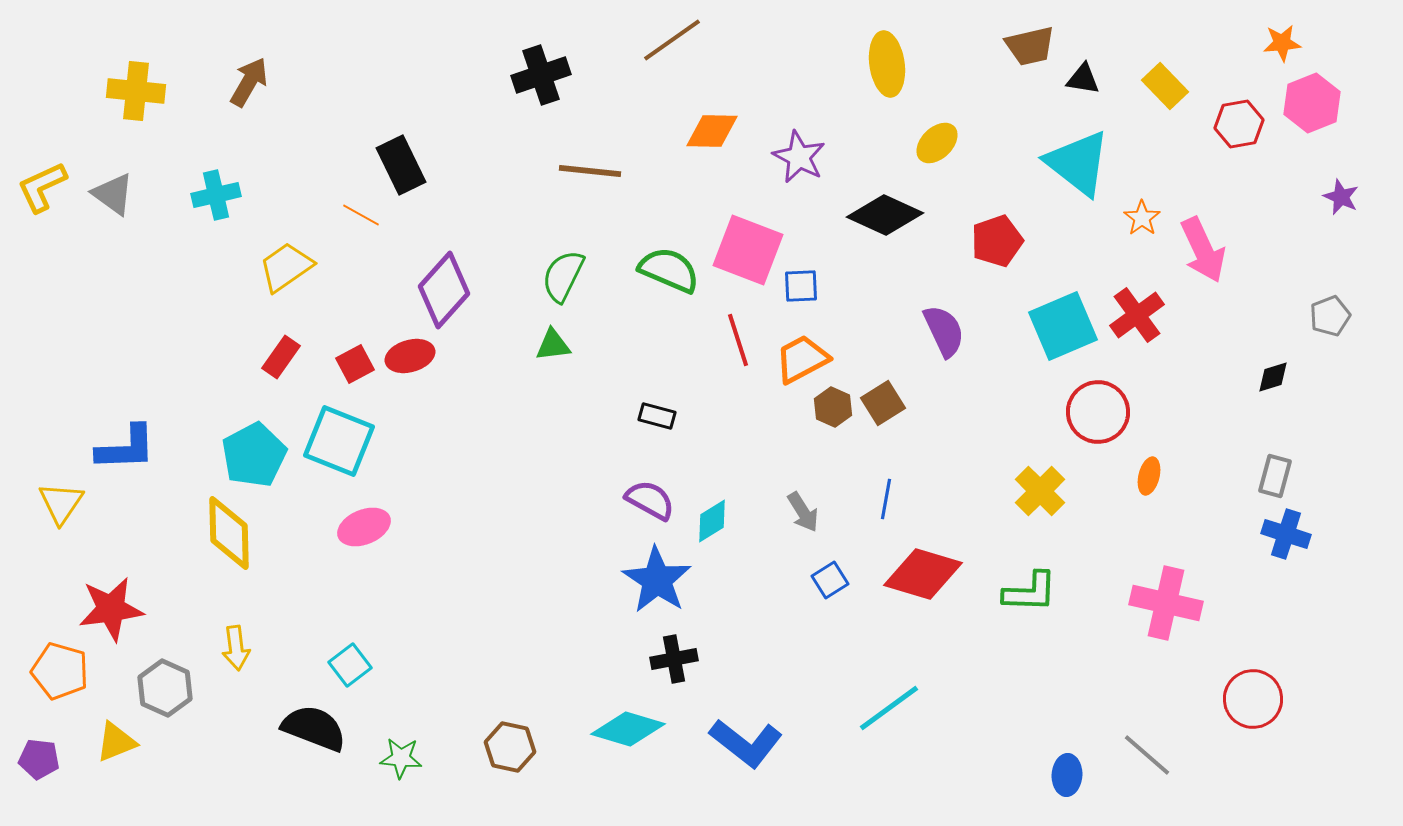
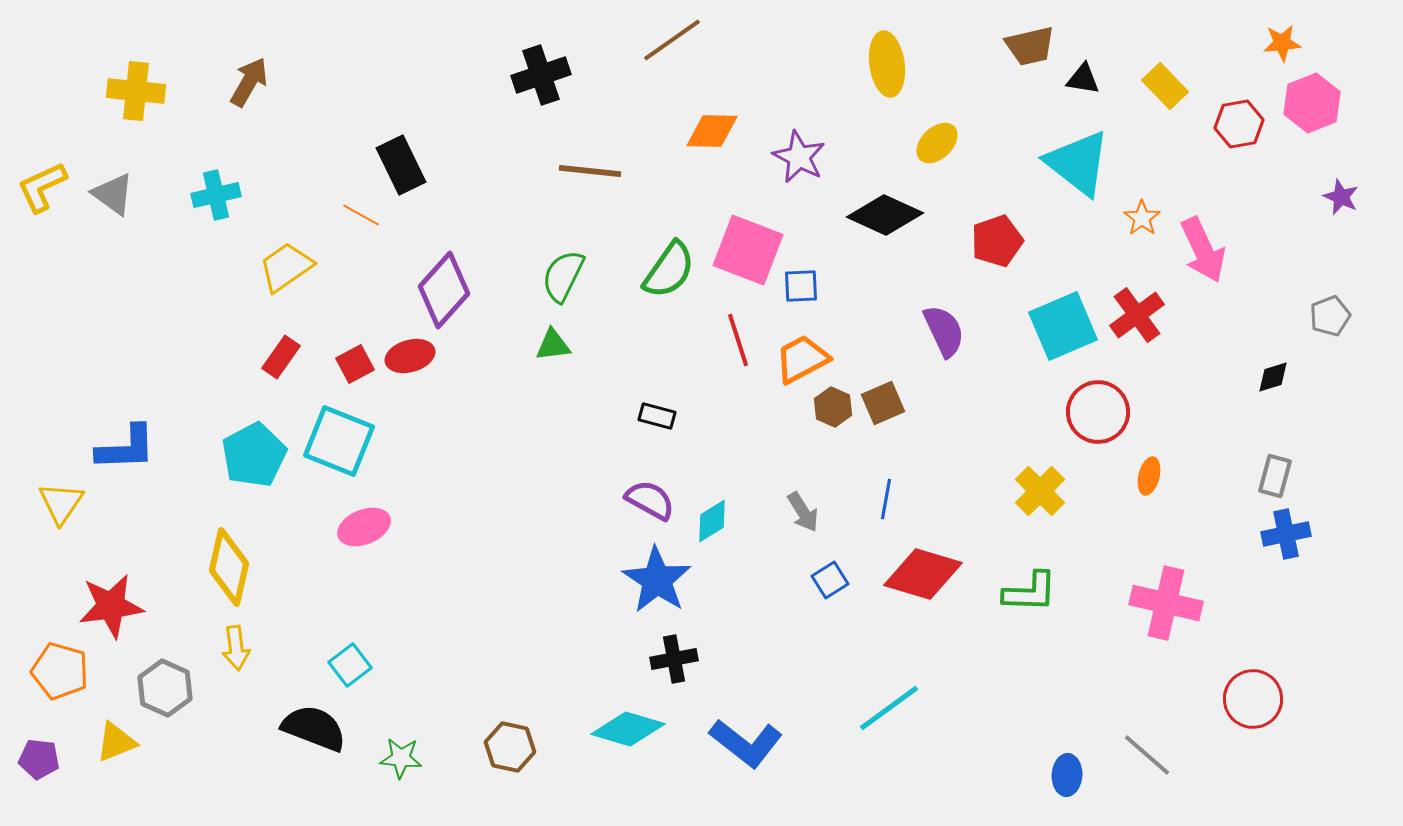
green semicircle at (669, 270): rotated 102 degrees clockwise
brown square at (883, 403): rotated 9 degrees clockwise
yellow diamond at (229, 533): moved 34 px down; rotated 14 degrees clockwise
blue cross at (1286, 534): rotated 30 degrees counterclockwise
red star at (111, 609): moved 3 px up
